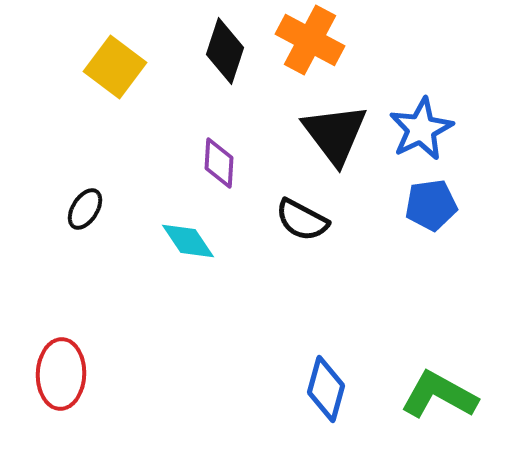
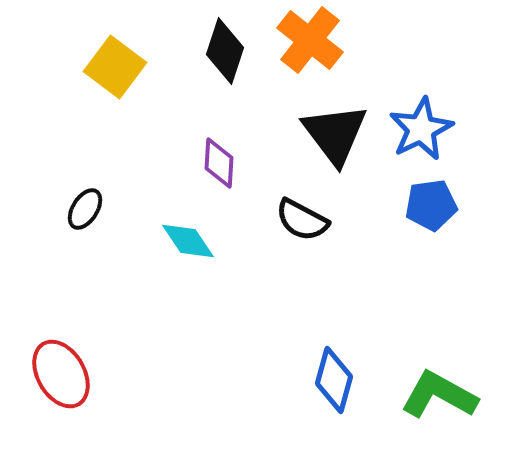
orange cross: rotated 10 degrees clockwise
red ellipse: rotated 32 degrees counterclockwise
blue diamond: moved 8 px right, 9 px up
